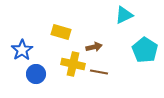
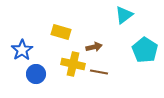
cyan triangle: rotated 12 degrees counterclockwise
